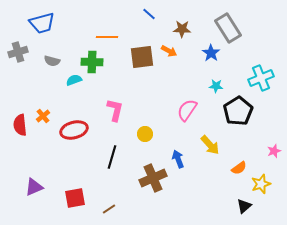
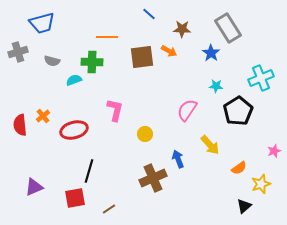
black line: moved 23 px left, 14 px down
